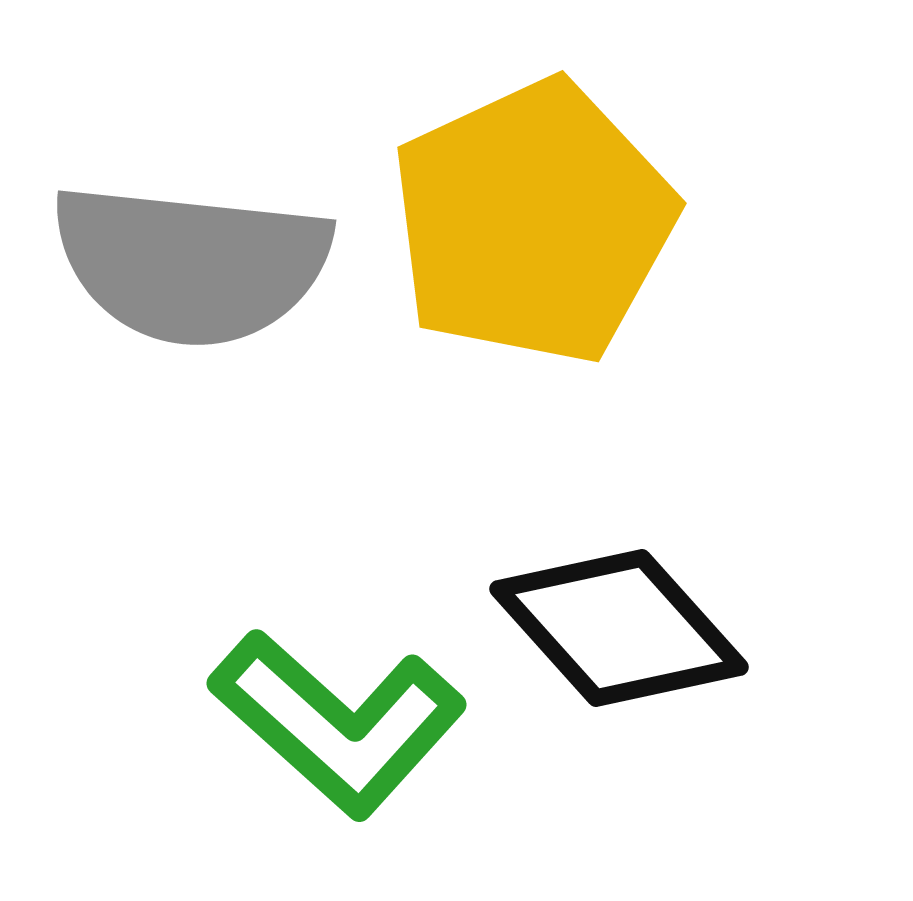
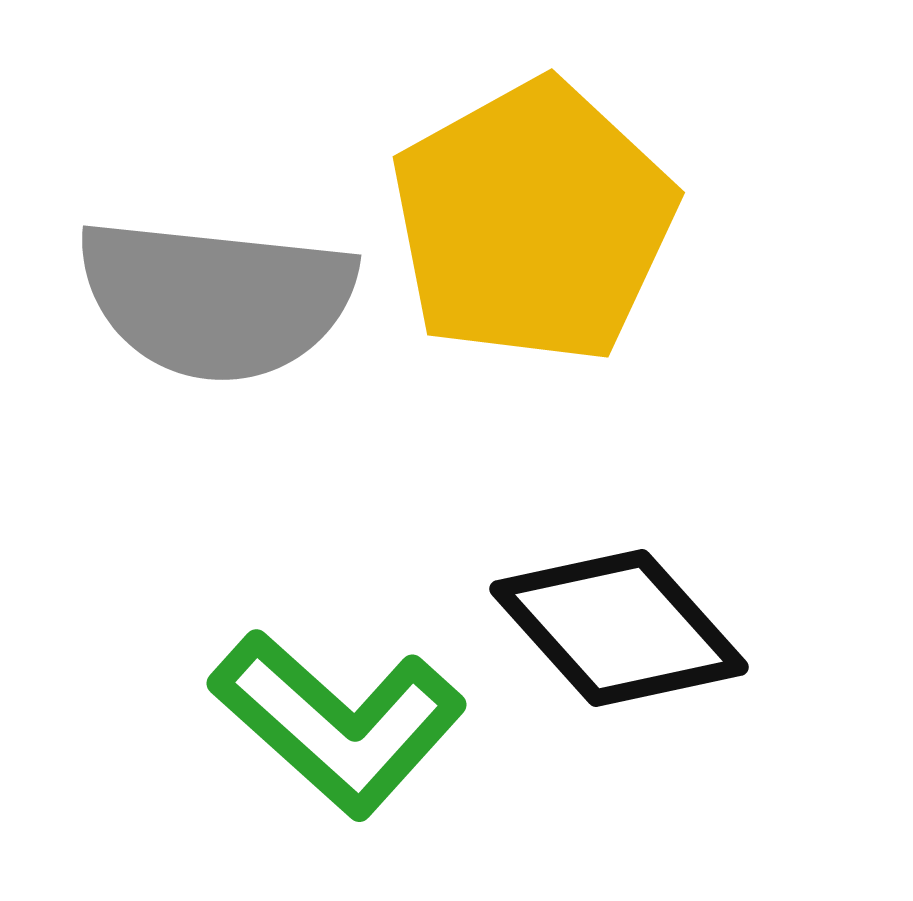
yellow pentagon: rotated 4 degrees counterclockwise
gray semicircle: moved 25 px right, 35 px down
